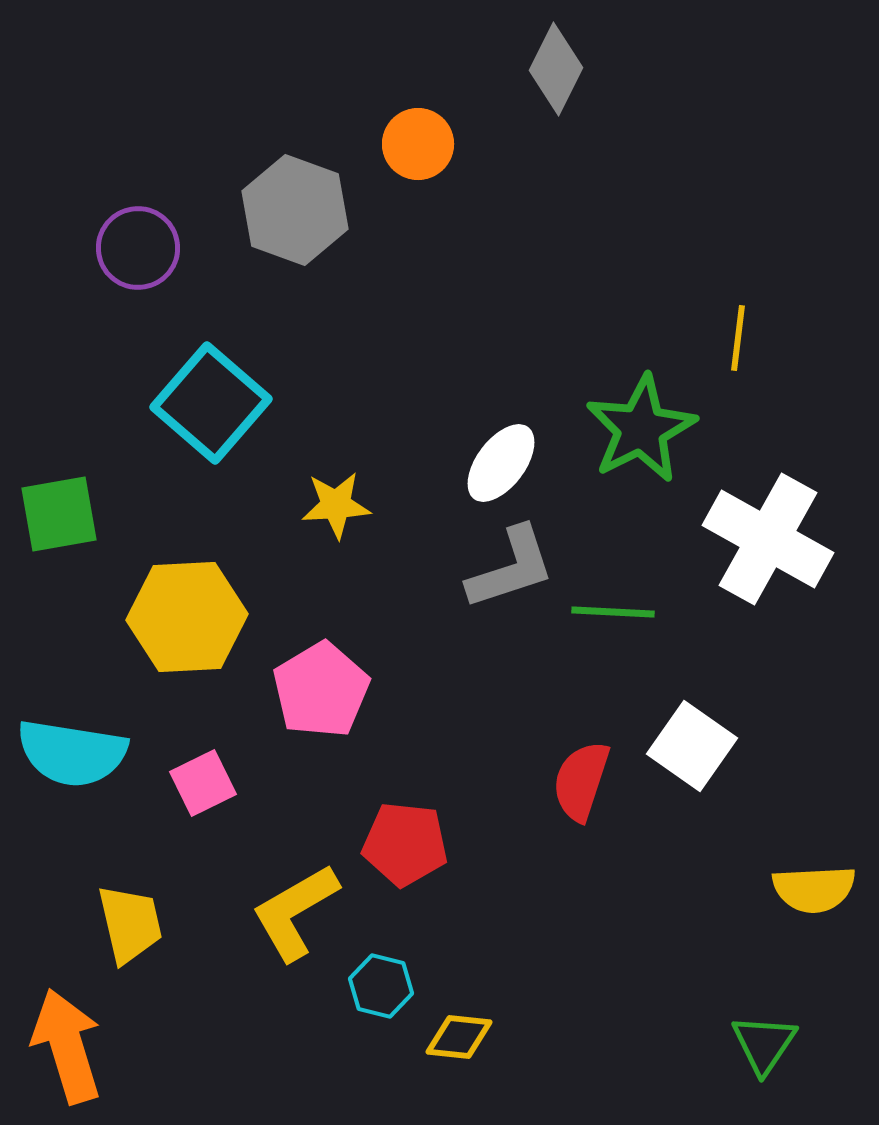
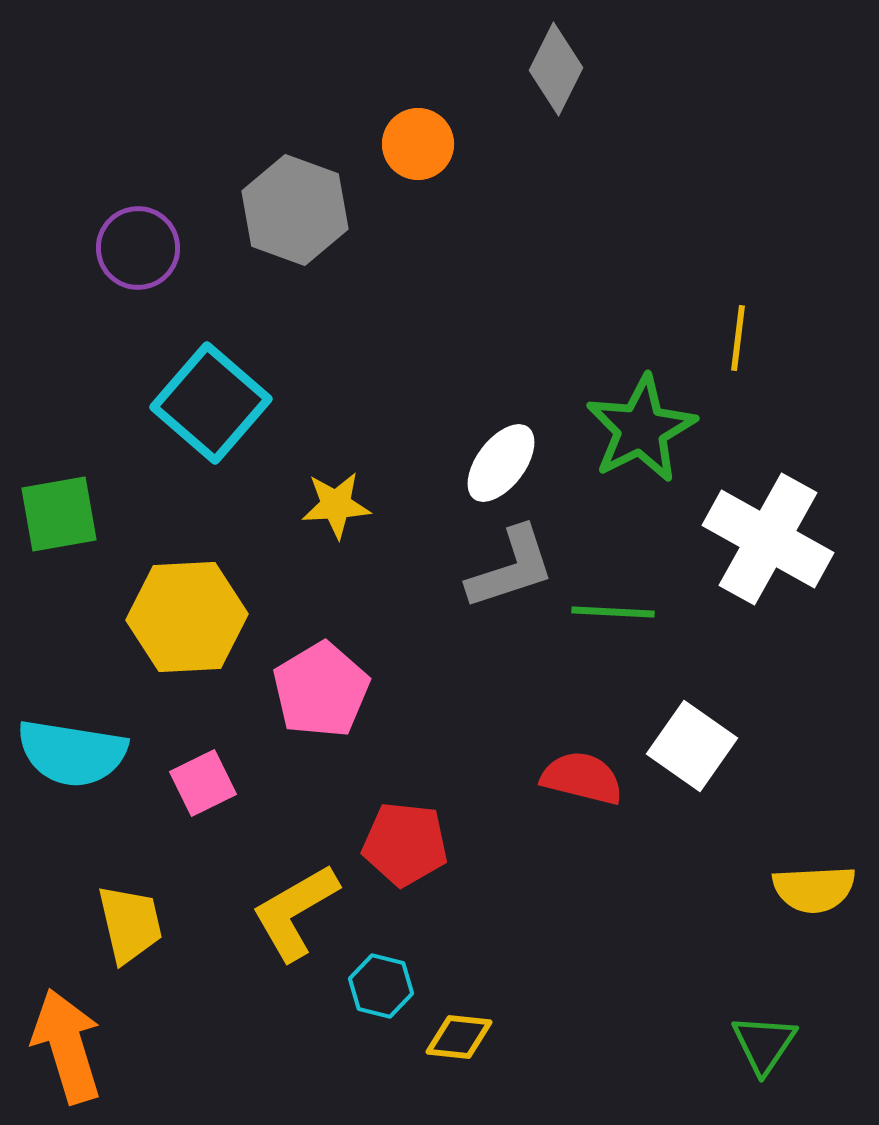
red semicircle: moved 1 px right, 3 px up; rotated 86 degrees clockwise
